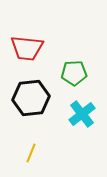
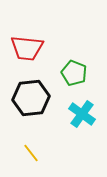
green pentagon: rotated 25 degrees clockwise
cyan cross: rotated 16 degrees counterclockwise
yellow line: rotated 60 degrees counterclockwise
